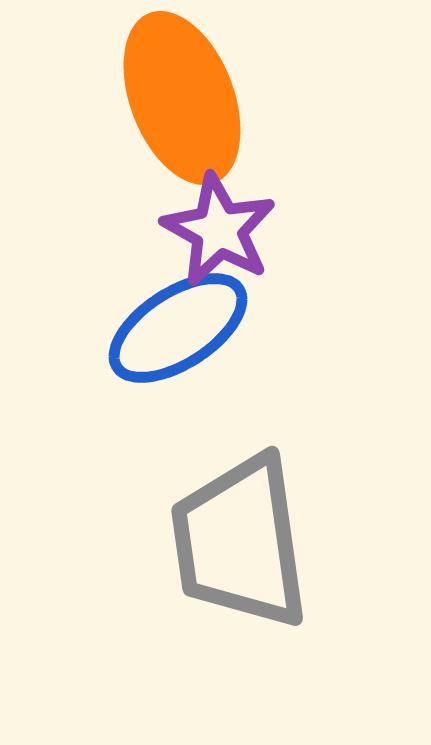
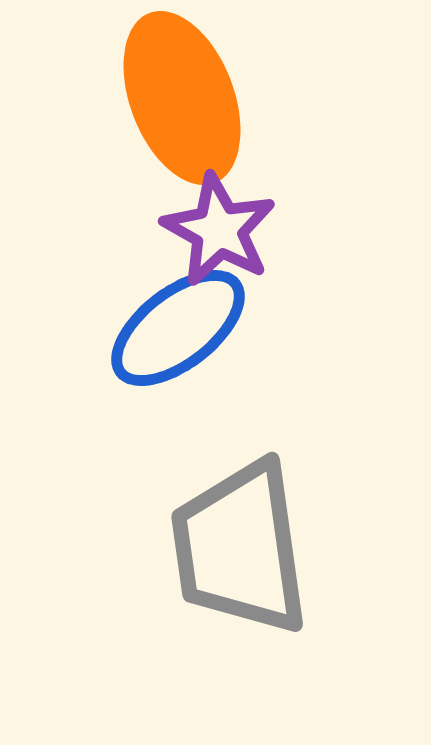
blue ellipse: rotated 5 degrees counterclockwise
gray trapezoid: moved 6 px down
